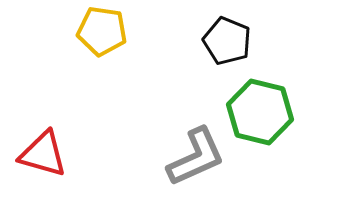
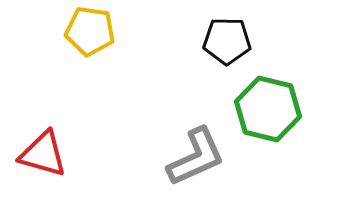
yellow pentagon: moved 12 px left
black pentagon: rotated 21 degrees counterclockwise
green hexagon: moved 8 px right, 3 px up
